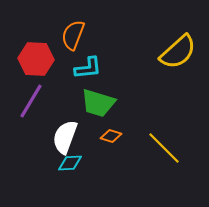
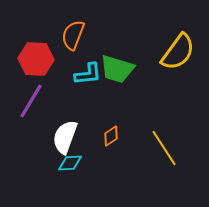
yellow semicircle: rotated 12 degrees counterclockwise
cyan L-shape: moved 6 px down
green trapezoid: moved 19 px right, 34 px up
orange diamond: rotated 50 degrees counterclockwise
yellow line: rotated 12 degrees clockwise
